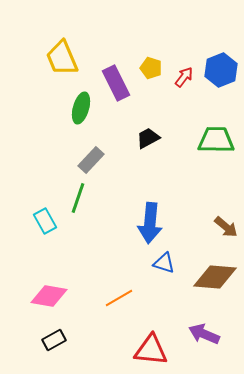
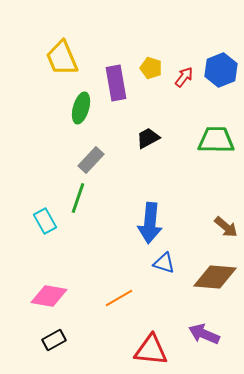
purple rectangle: rotated 16 degrees clockwise
